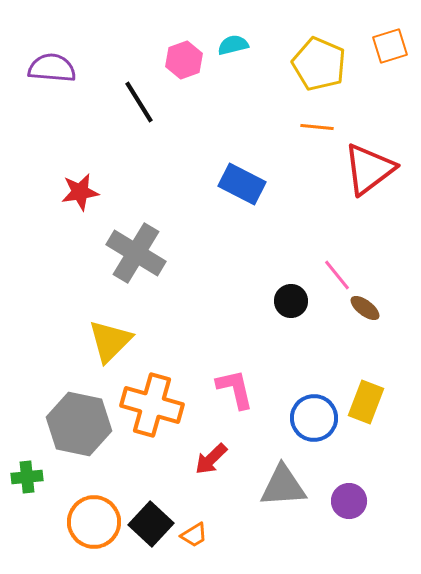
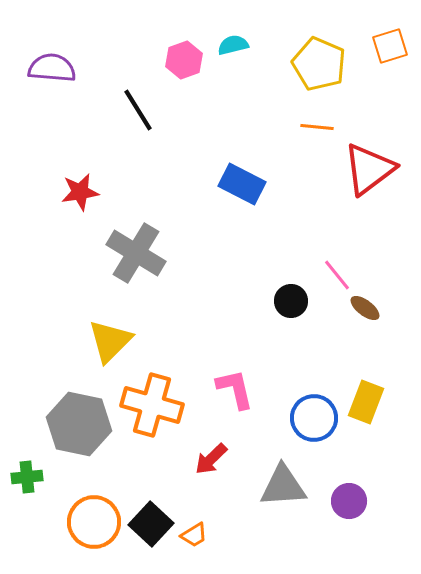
black line: moved 1 px left, 8 px down
